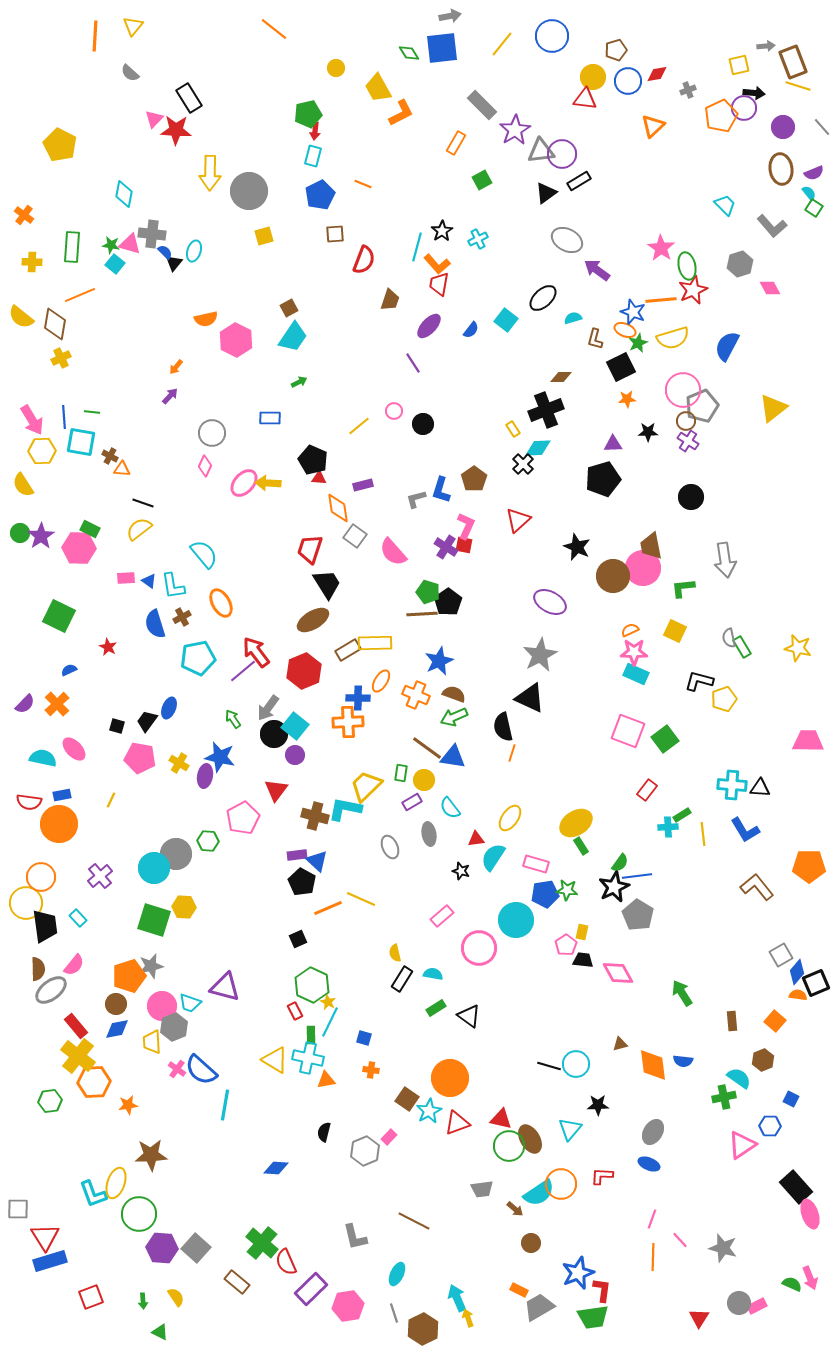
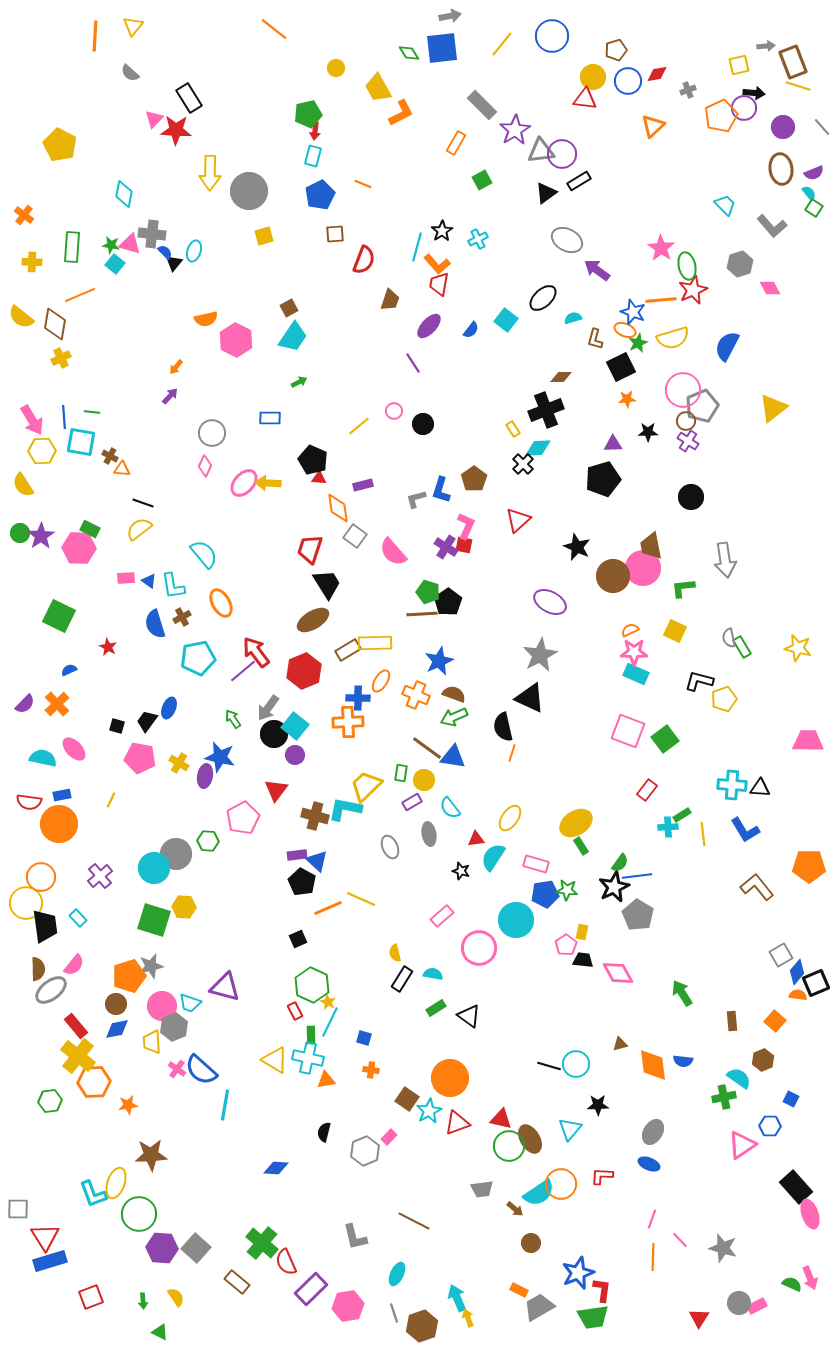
brown hexagon at (423, 1329): moved 1 px left, 3 px up; rotated 8 degrees clockwise
